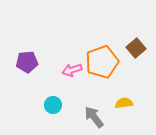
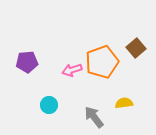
cyan circle: moved 4 px left
